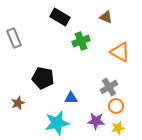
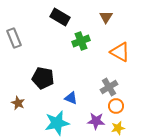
brown triangle: rotated 40 degrees clockwise
blue triangle: rotated 24 degrees clockwise
brown star: rotated 24 degrees counterclockwise
